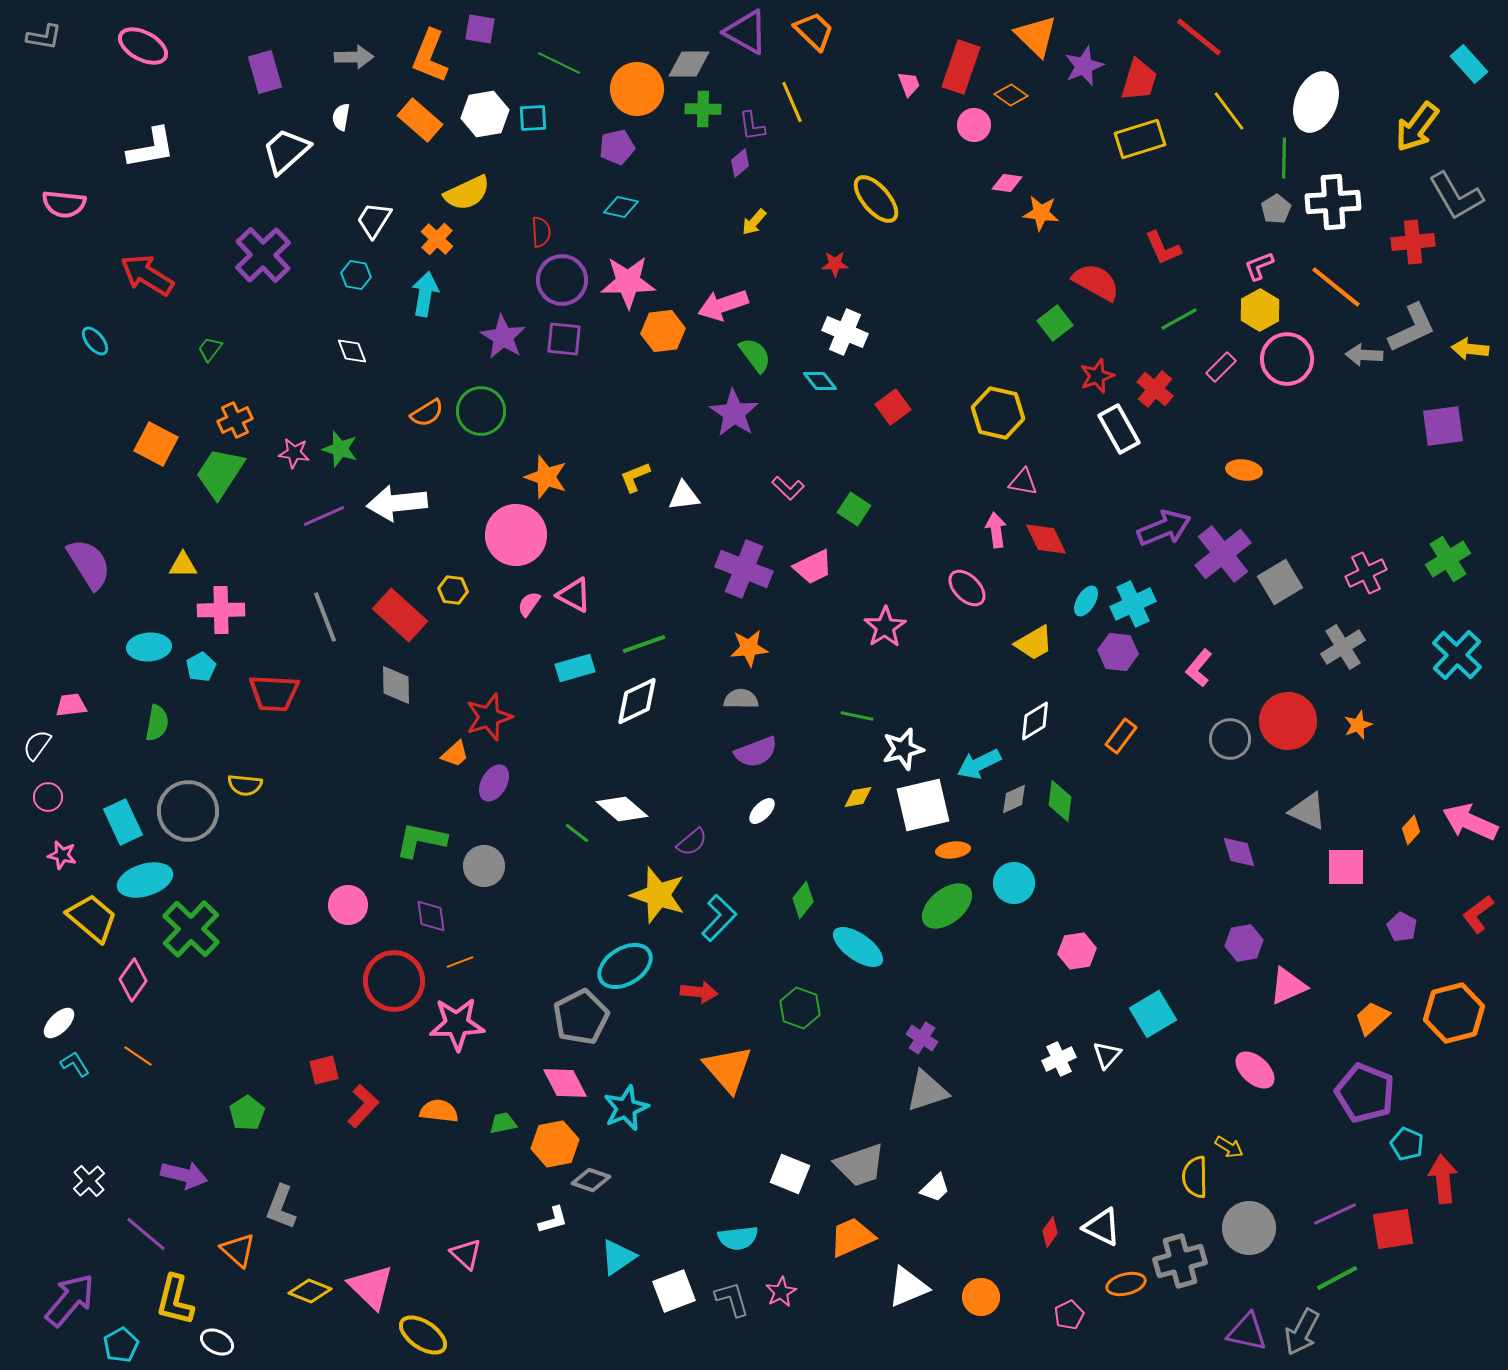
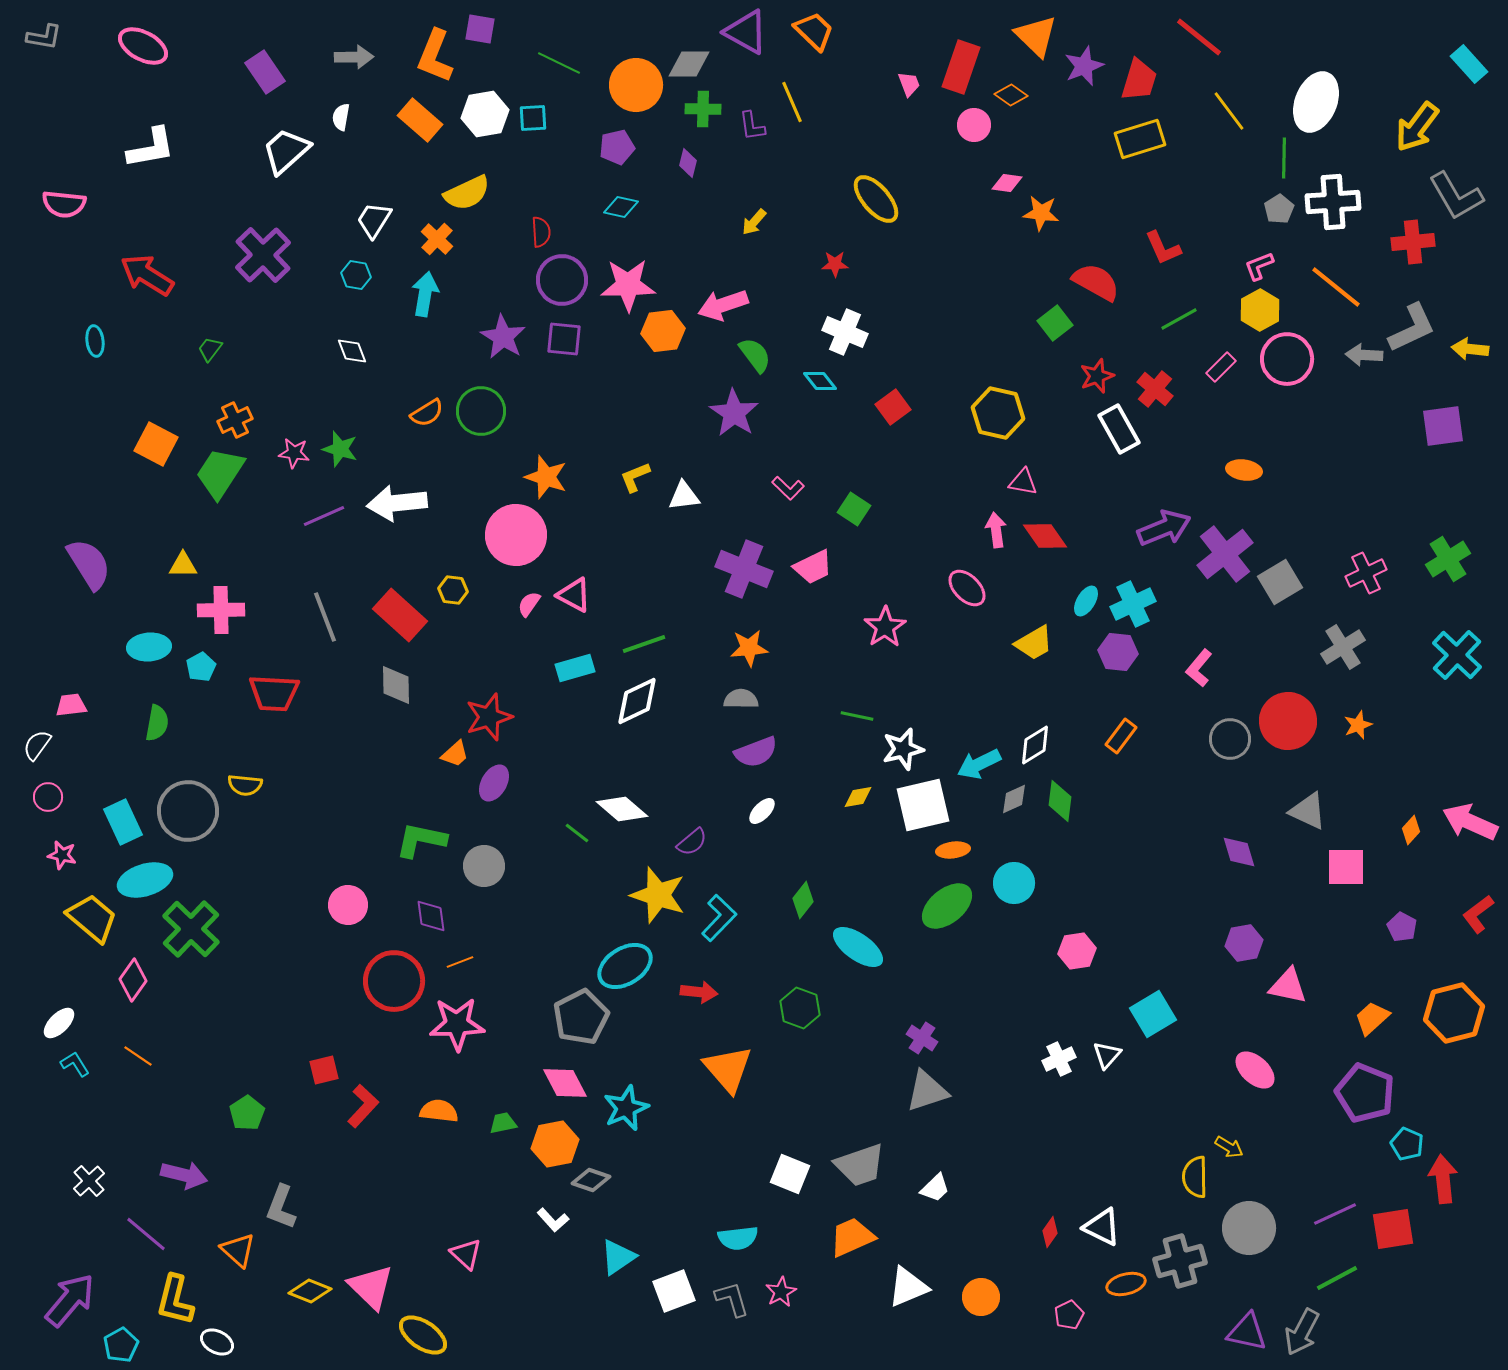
orange L-shape at (430, 56): moved 5 px right
purple rectangle at (265, 72): rotated 18 degrees counterclockwise
orange circle at (637, 89): moved 1 px left, 4 px up
purple diamond at (740, 163): moved 52 px left; rotated 36 degrees counterclockwise
gray pentagon at (1276, 209): moved 3 px right
pink star at (628, 282): moved 3 px down
cyan ellipse at (95, 341): rotated 32 degrees clockwise
red diamond at (1046, 539): moved 1 px left, 3 px up; rotated 9 degrees counterclockwise
purple cross at (1223, 554): moved 2 px right
white diamond at (1035, 721): moved 24 px down
pink triangle at (1288, 986): rotated 36 degrees clockwise
white L-shape at (553, 1220): rotated 64 degrees clockwise
